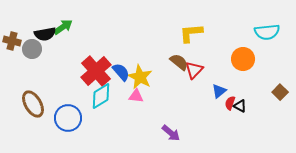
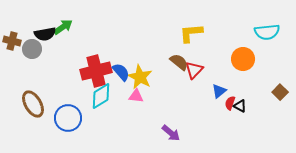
red cross: rotated 28 degrees clockwise
